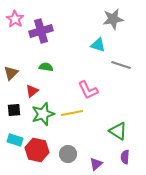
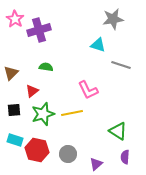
purple cross: moved 2 px left, 1 px up
